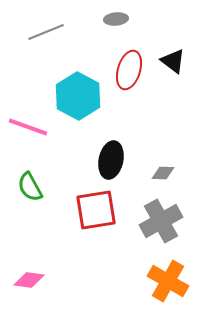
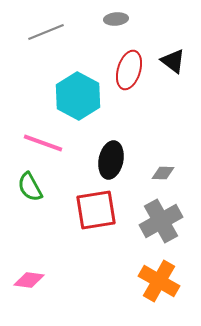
pink line: moved 15 px right, 16 px down
orange cross: moved 9 px left
